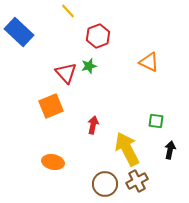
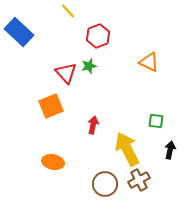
brown cross: moved 2 px right, 1 px up
